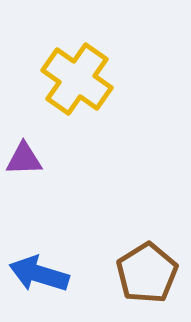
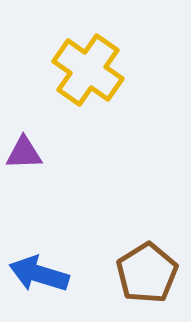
yellow cross: moved 11 px right, 9 px up
purple triangle: moved 6 px up
